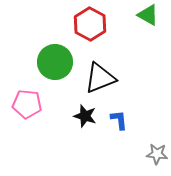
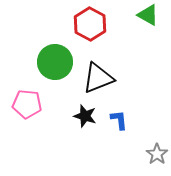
black triangle: moved 2 px left
gray star: rotated 30 degrees clockwise
